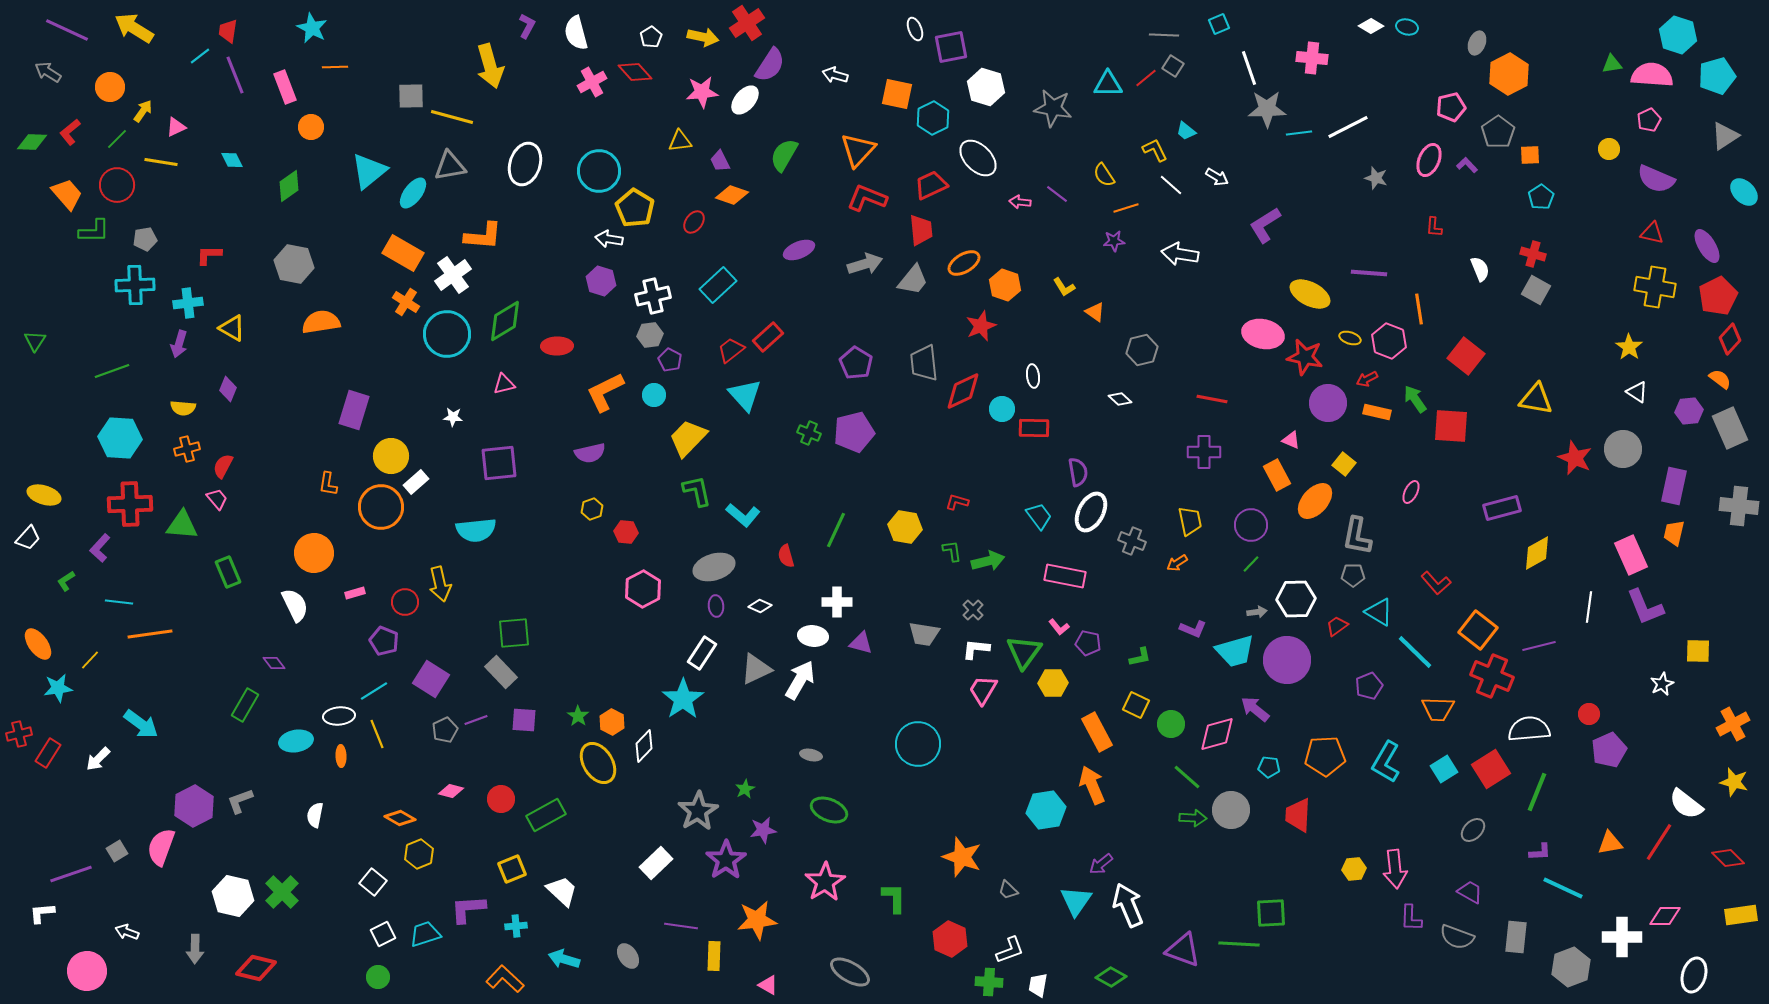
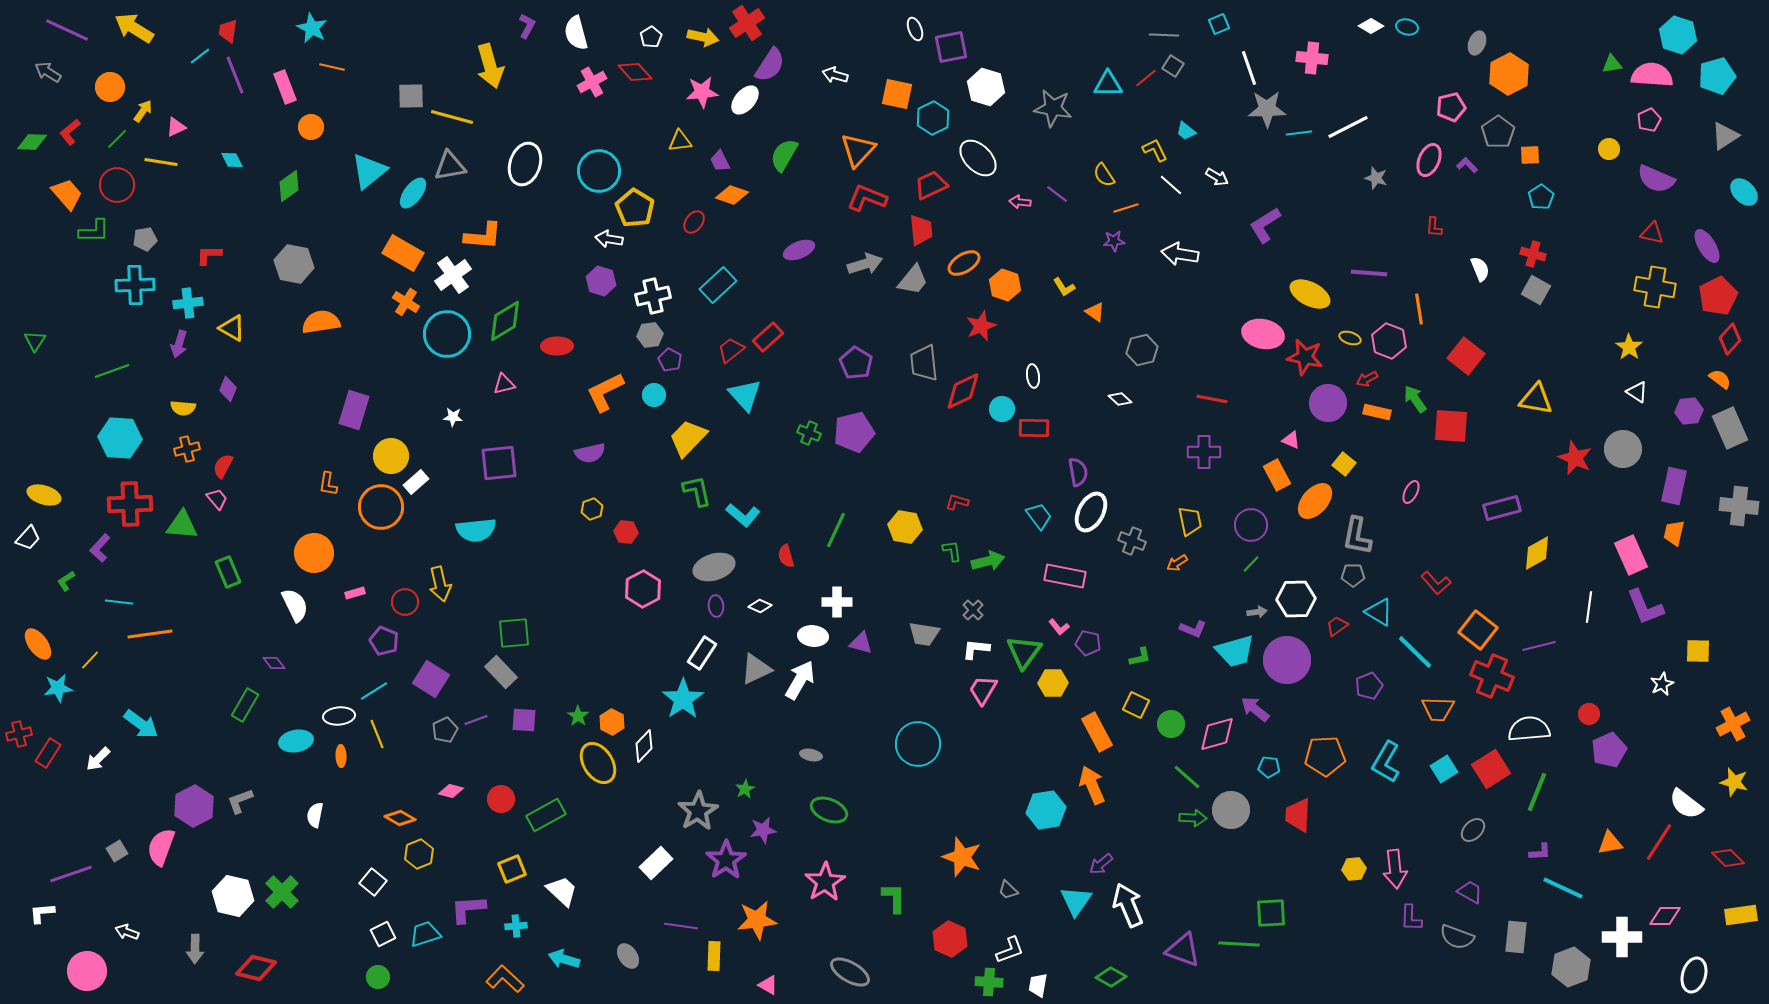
orange line at (335, 67): moved 3 px left; rotated 15 degrees clockwise
